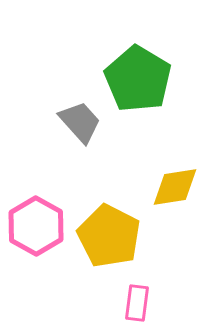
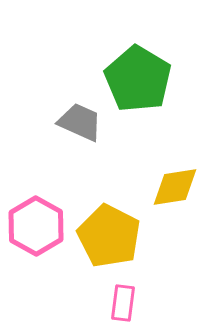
gray trapezoid: rotated 24 degrees counterclockwise
pink rectangle: moved 14 px left
